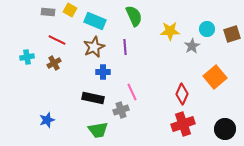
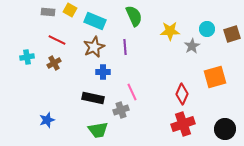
orange square: rotated 25 degrees clockwise
